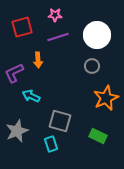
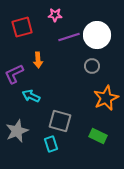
purple line: moved 11 px right
purple L-shape: moved 1 px down
